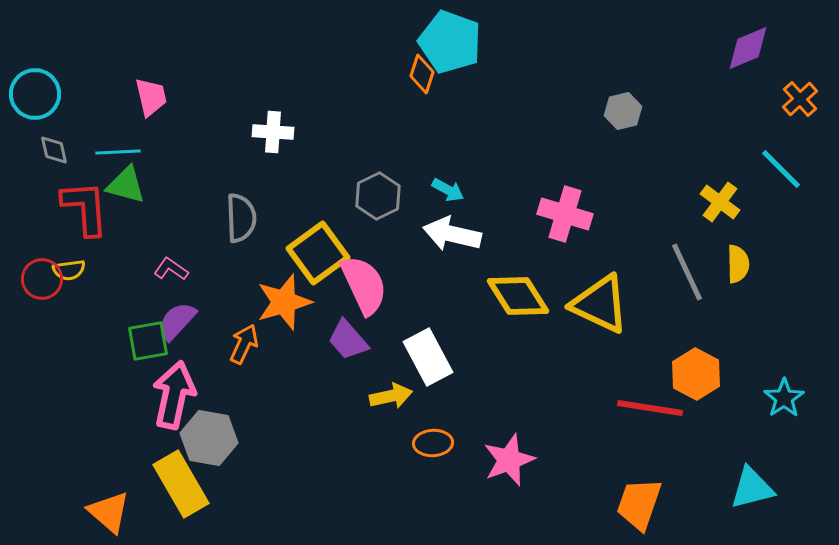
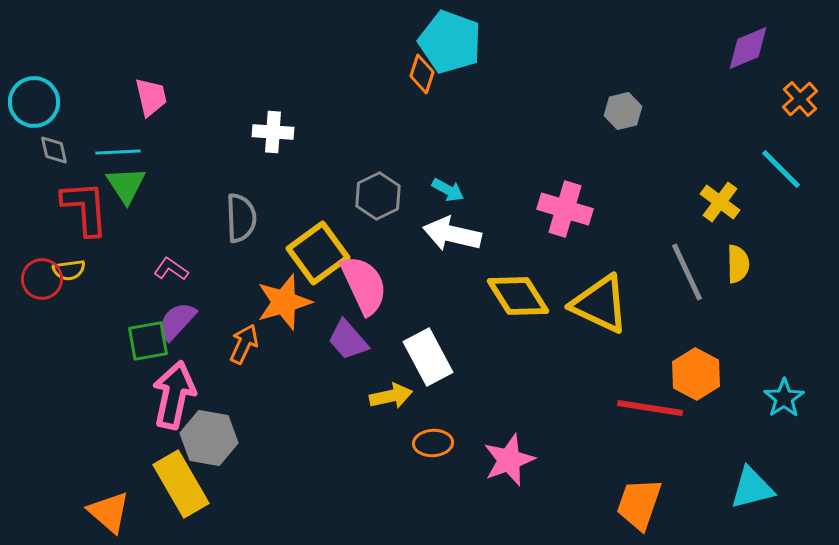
cyan circle at (35, 94): moved 1 px left, 8 px down
green triangle at (126, 185): rotated 42 degrees clockwise
pink cross at (565, 214): moved 5 px up
